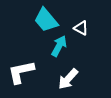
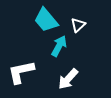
white triangle: moved 3 px left, 3 px up; rotated 49 degrees clockwise
